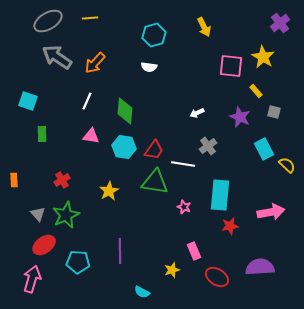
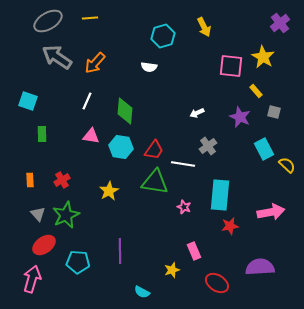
cyan hexagon at (154, 35): moved 9 px right, 1 px down
cyan hexagon at (124, 147): moved 3 px left
orange rectangle at (14, 180): moved 16 px right
red ellipse at (217, 277): moved 6 px down
